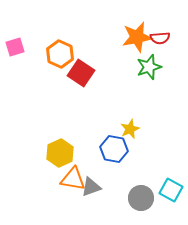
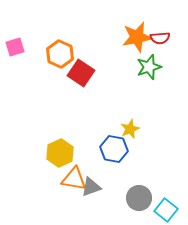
orange triangle: moved 1 px right
cyan square: moved 5 px left, 20 px down; rotated 10 degrees clockwise
gray circle: moved 2 px left
